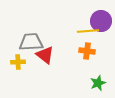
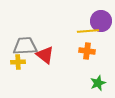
gray trapezoid: moved 6 px left, 4 px down
